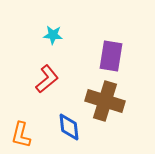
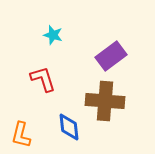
cyan star: rotated 12 degrees clockwise
purple rectangle: rotated 44 degrees clockwise
red L-shape: moved 4 px left; rotated 68 degrees counterclockwise
brown cross: rotated 12 degrees counterclockwise
